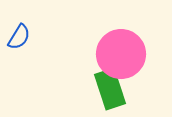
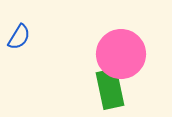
green rectangle: rotated 6 degrees clockwise
